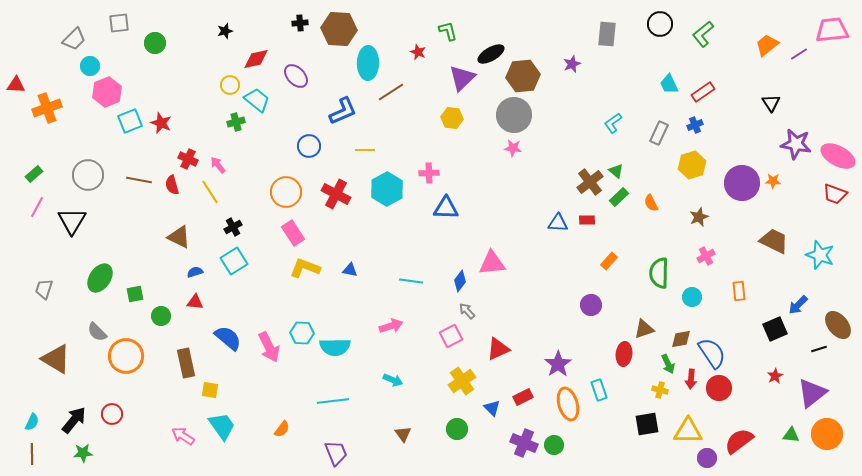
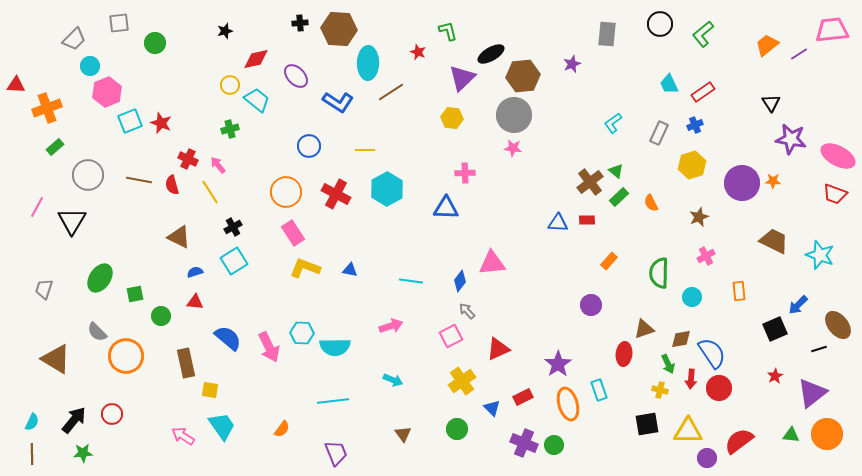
blue L-shape at (343, 111): moved 5 px left, 9 px up; rotated 56 degrees clockwise
green cross at (236, 122): moved 6 px left, 7 px down
purple star at (796, 144): moved 5 px left, 5 px up
pink cross at (429, 173): moved 36 px right
green rectangle at (34, 174): moved 21 px right, 27 px up
